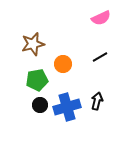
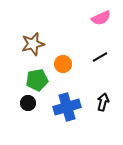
black arrow: moved 6 px right, 1 px down
black circle: moved 12 px left, 2 px up
